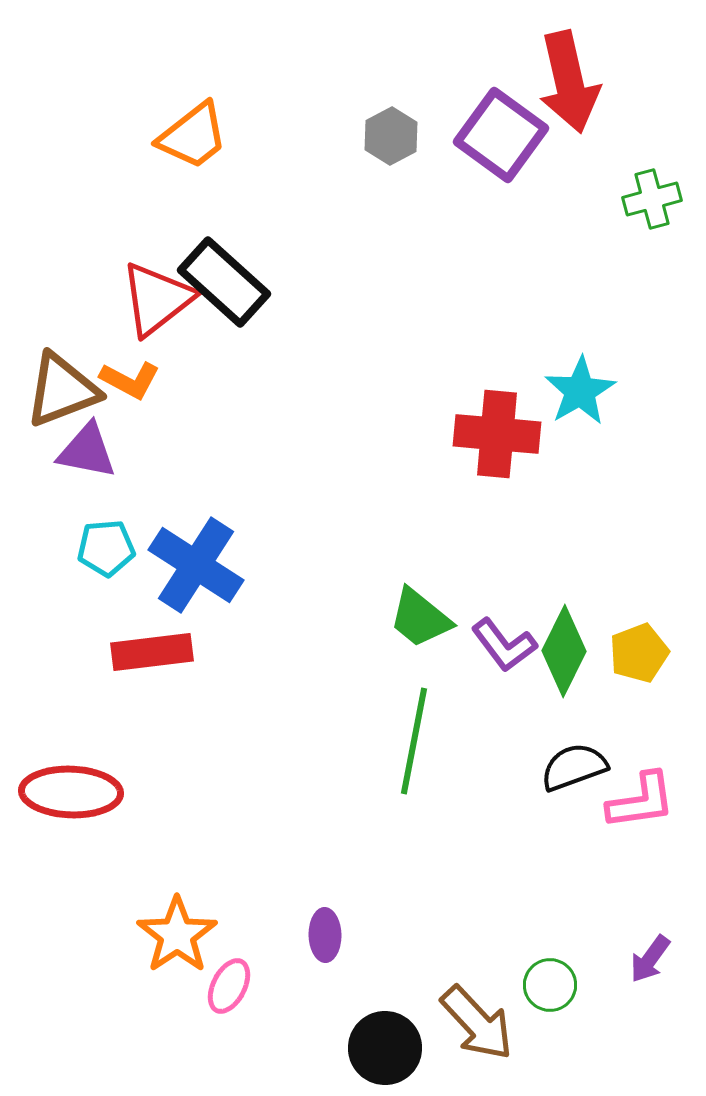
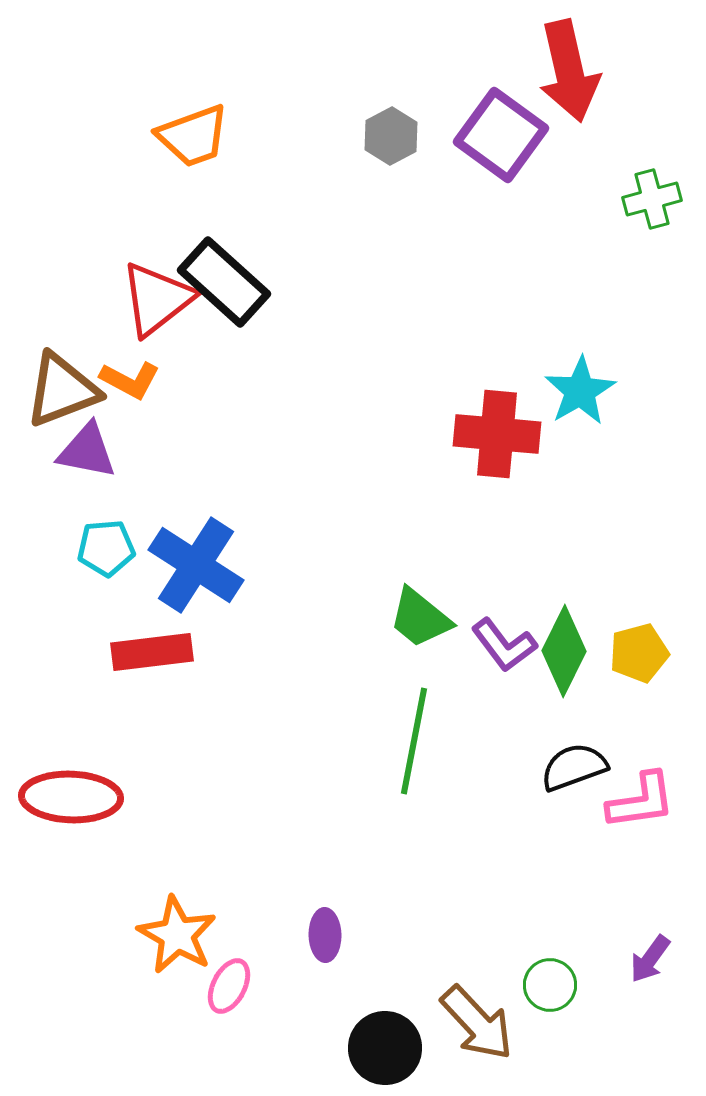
red arrow: moved 11 px up
orange trapezoid: rotated 18 degrees clockwise
yellow pentagon: rotated 6 degrees clockwise
red ellipse: moved 5 px down
orange star: rotated 8 degrees counterclockwise
